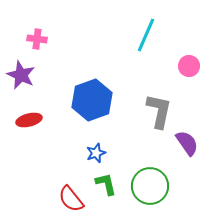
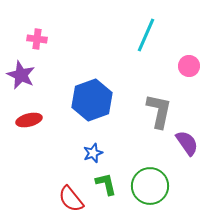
blue star: moved 3 px left
